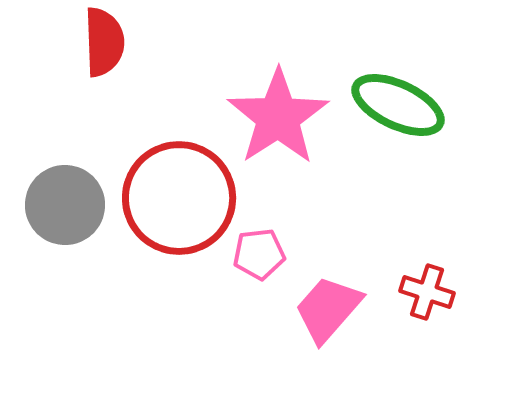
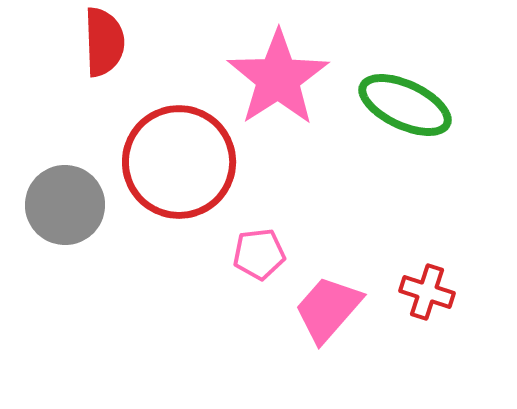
green ellipse: moved 7 px right
pink star: moved 39 px up
red circle: moved 36 px up
